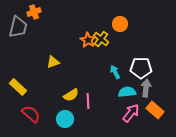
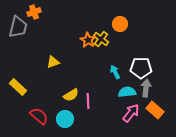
red semicircle: moved 8 px right, 2 px down
